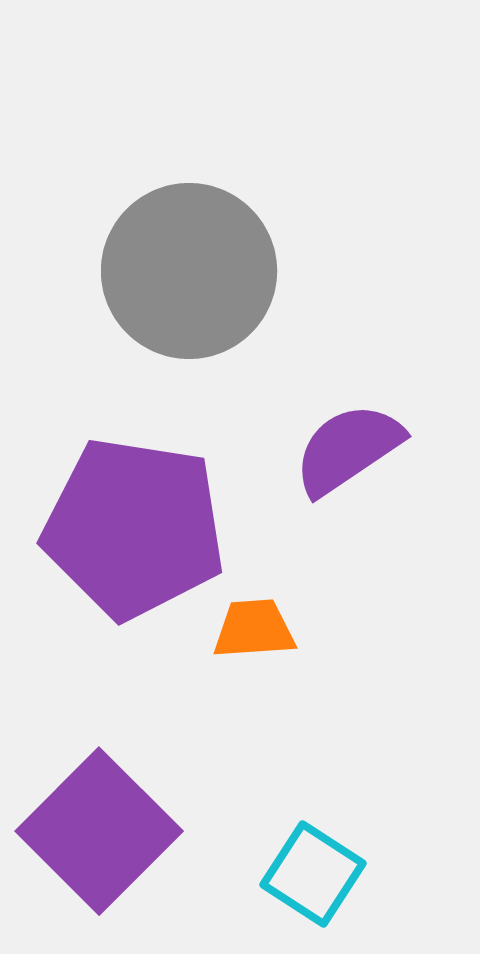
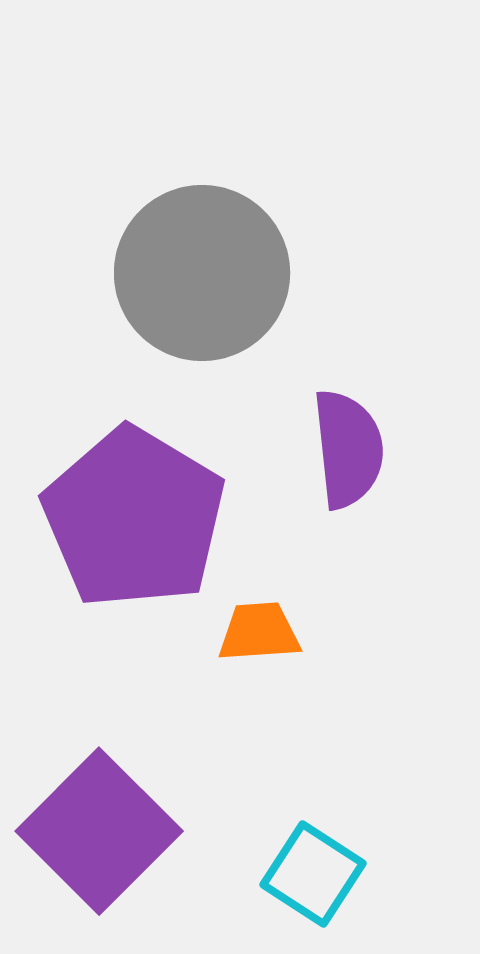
gray circle: moved 13 px right, 2 px down
purple semicircle: rotated 118 degrees clockwise
purple pentagon: moved 10 px up; rotated 22 degrees clockwise
orange trapezoid: moved 5 px right, 3 px down
